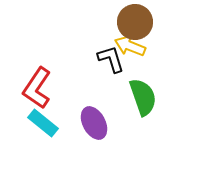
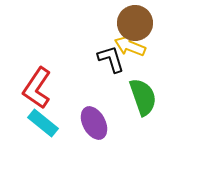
brown circle: moved 1 px down
